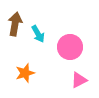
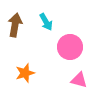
brown arrow: moved 1 px down
cyan arrow: moved 8 px right, 12 px up
pink triangle: rotated 42 degrees clockwise
